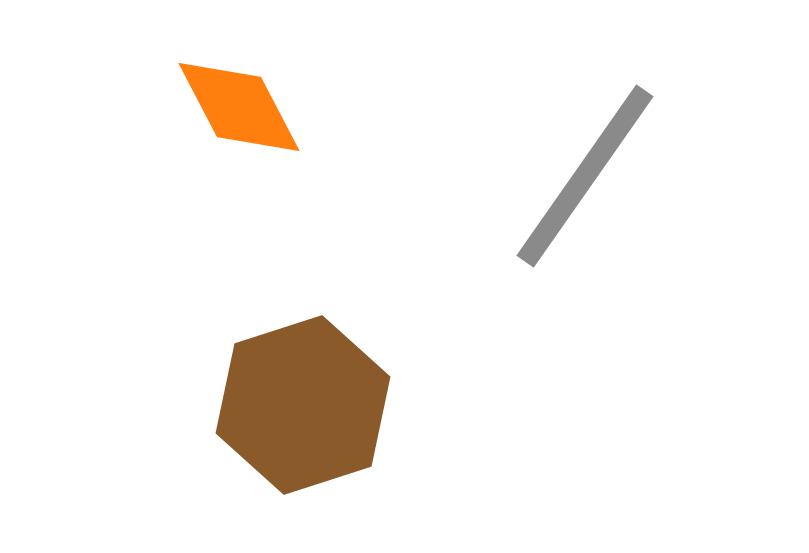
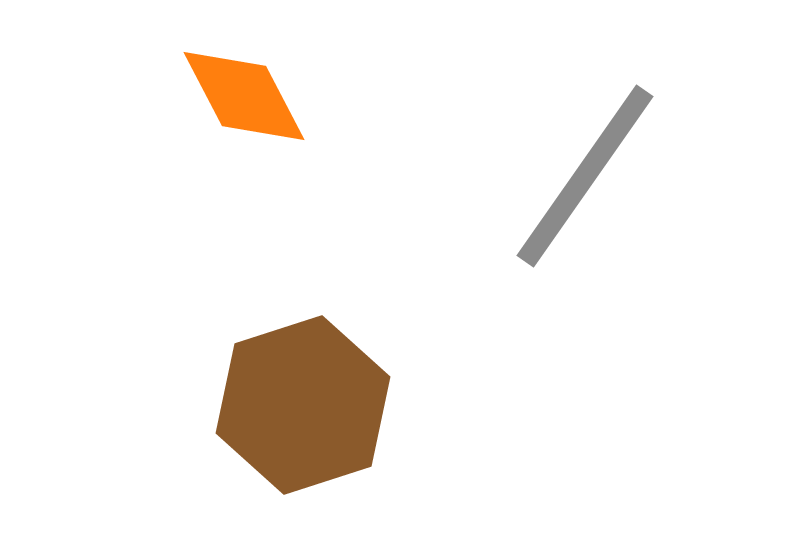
orange diamond: moved 5 px right, 11 px up
